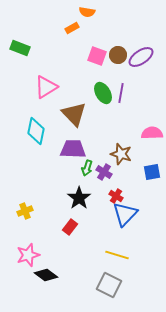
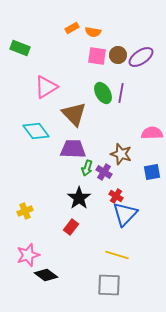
orange semicircle: moved 6 px right, 20 px down
pink square: rotated 12 degrees counterclockwise
cyan diamond: rotated 48 degrees counterclockwise
red rectangle: moved 1 px right
gray square: rotated 25 degrees counterclockwise
